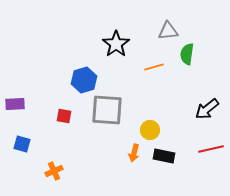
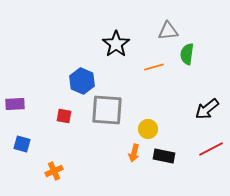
blue hexagon: moved 2 px left, 1 px down; rotated 20 degrees counterclockwise
yellow circle: moved 2 px left, 1 px up
red line: rotated 15 degrees counterclockwise
